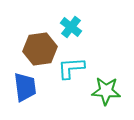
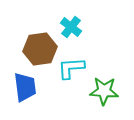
green star: moved 2 px left
